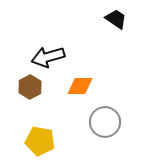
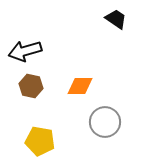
black arrow: moved 23 px left, 6 px up
brown hexagon: moved 1 px right, 1 px up; rotated 20 degrees counterclockwise
